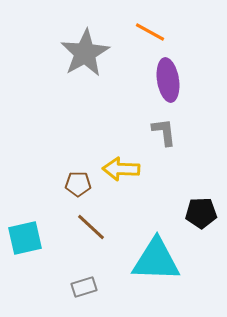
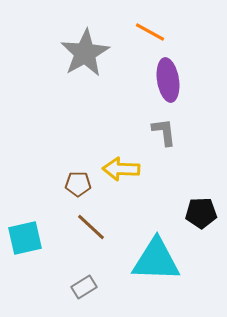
gray rectangle: rotated 15 degrees counterclockwise
